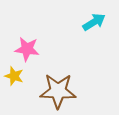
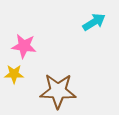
pink star: moved 3 px left, 3 px up
yellow star: moved 2 px up; rotated 18 degrees counterclockwise
